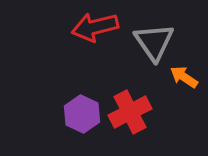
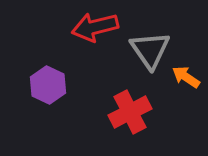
gray triangle: moved 4 px left, 8 px down
orange arrow: moved 2 px right
purple hexagon: moved 34 px left, 29 px up
